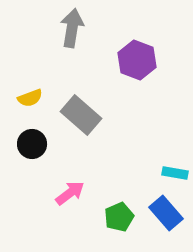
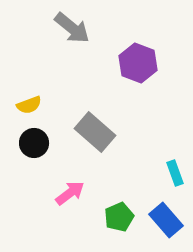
gray arrow: rotated 120 degrees clockwise
purple hexagon: moved 1 px right, 3 px down
yellow semicircle: moved 1 px left, 7 px down
gray rectangle: moved 14 px right, 17 px down
black circle: moved 2 px right, 1 px up
cyan rectangle: rotated 60 degrees clockwise
blue rectangle: moved 7 px down
